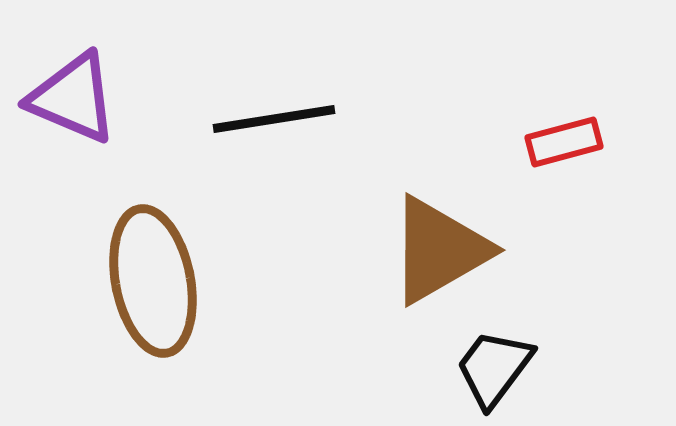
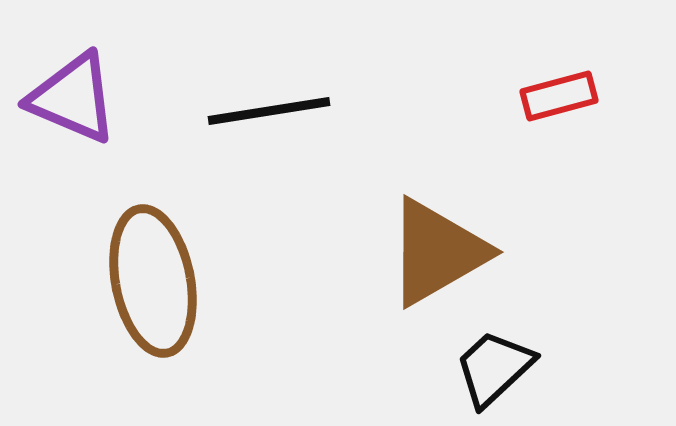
black line: moved 5 px left, 8 px up
red rectangle: moved 5 px left, 46 px up
brown triangle: moved 2 px left, 2 px down
black trapezoid: rotated 10 degrees clockwise
